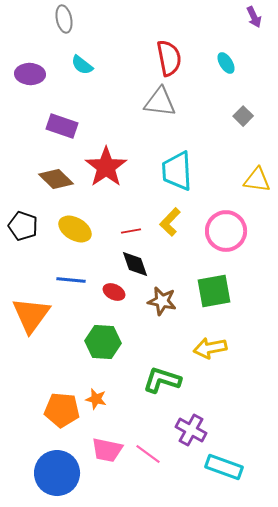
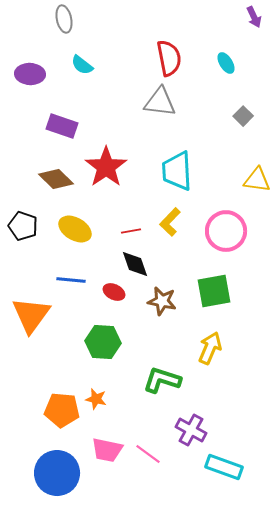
yellow arrow: rotated 124 degrees clockwise
